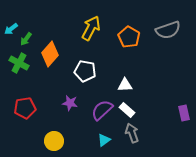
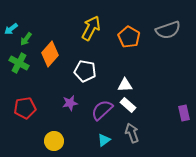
purple star: rotated 21 degrees counterclockwise
white rectangle: moved 1 px right, 5 px up
